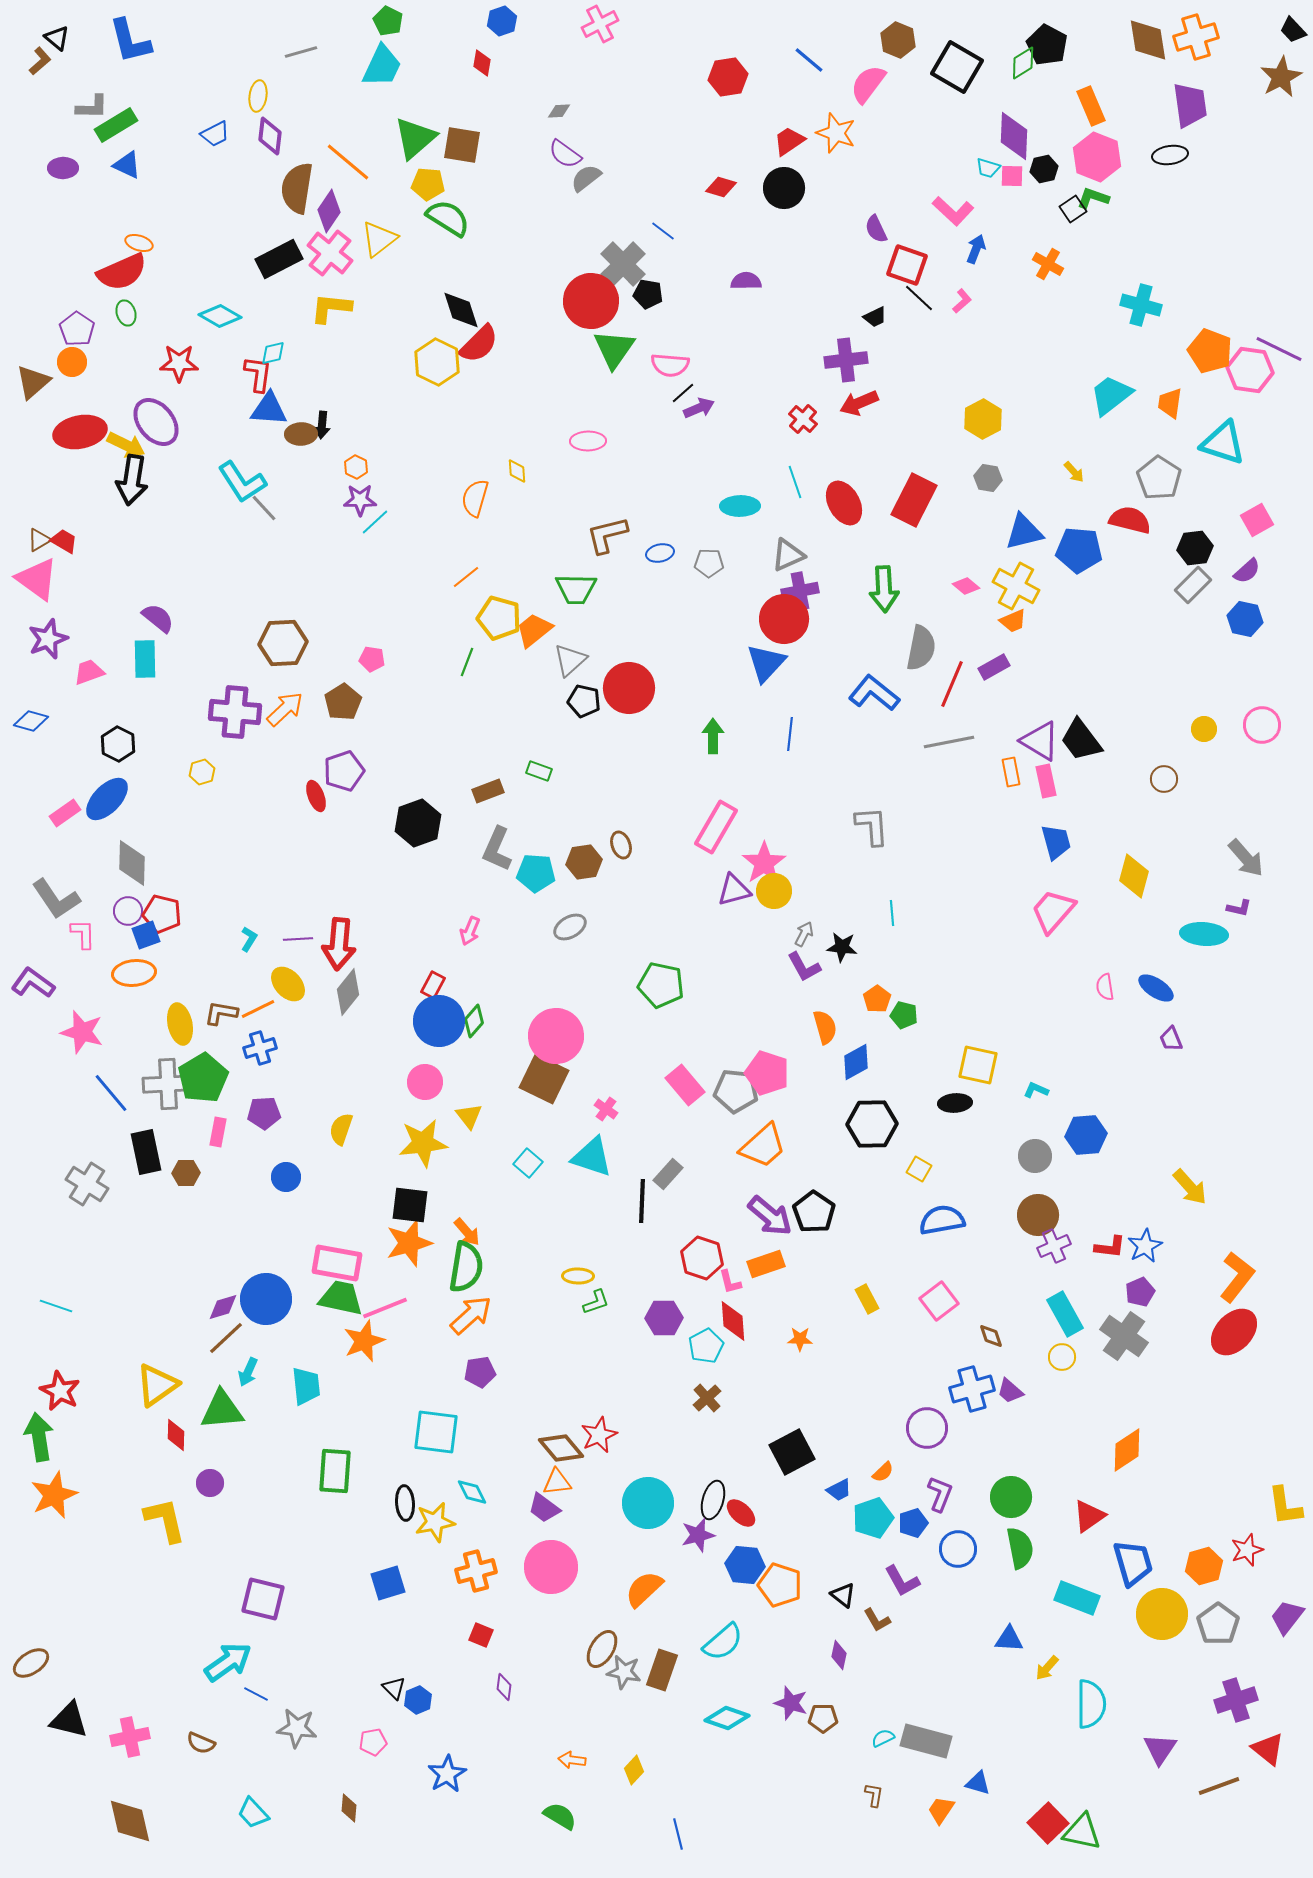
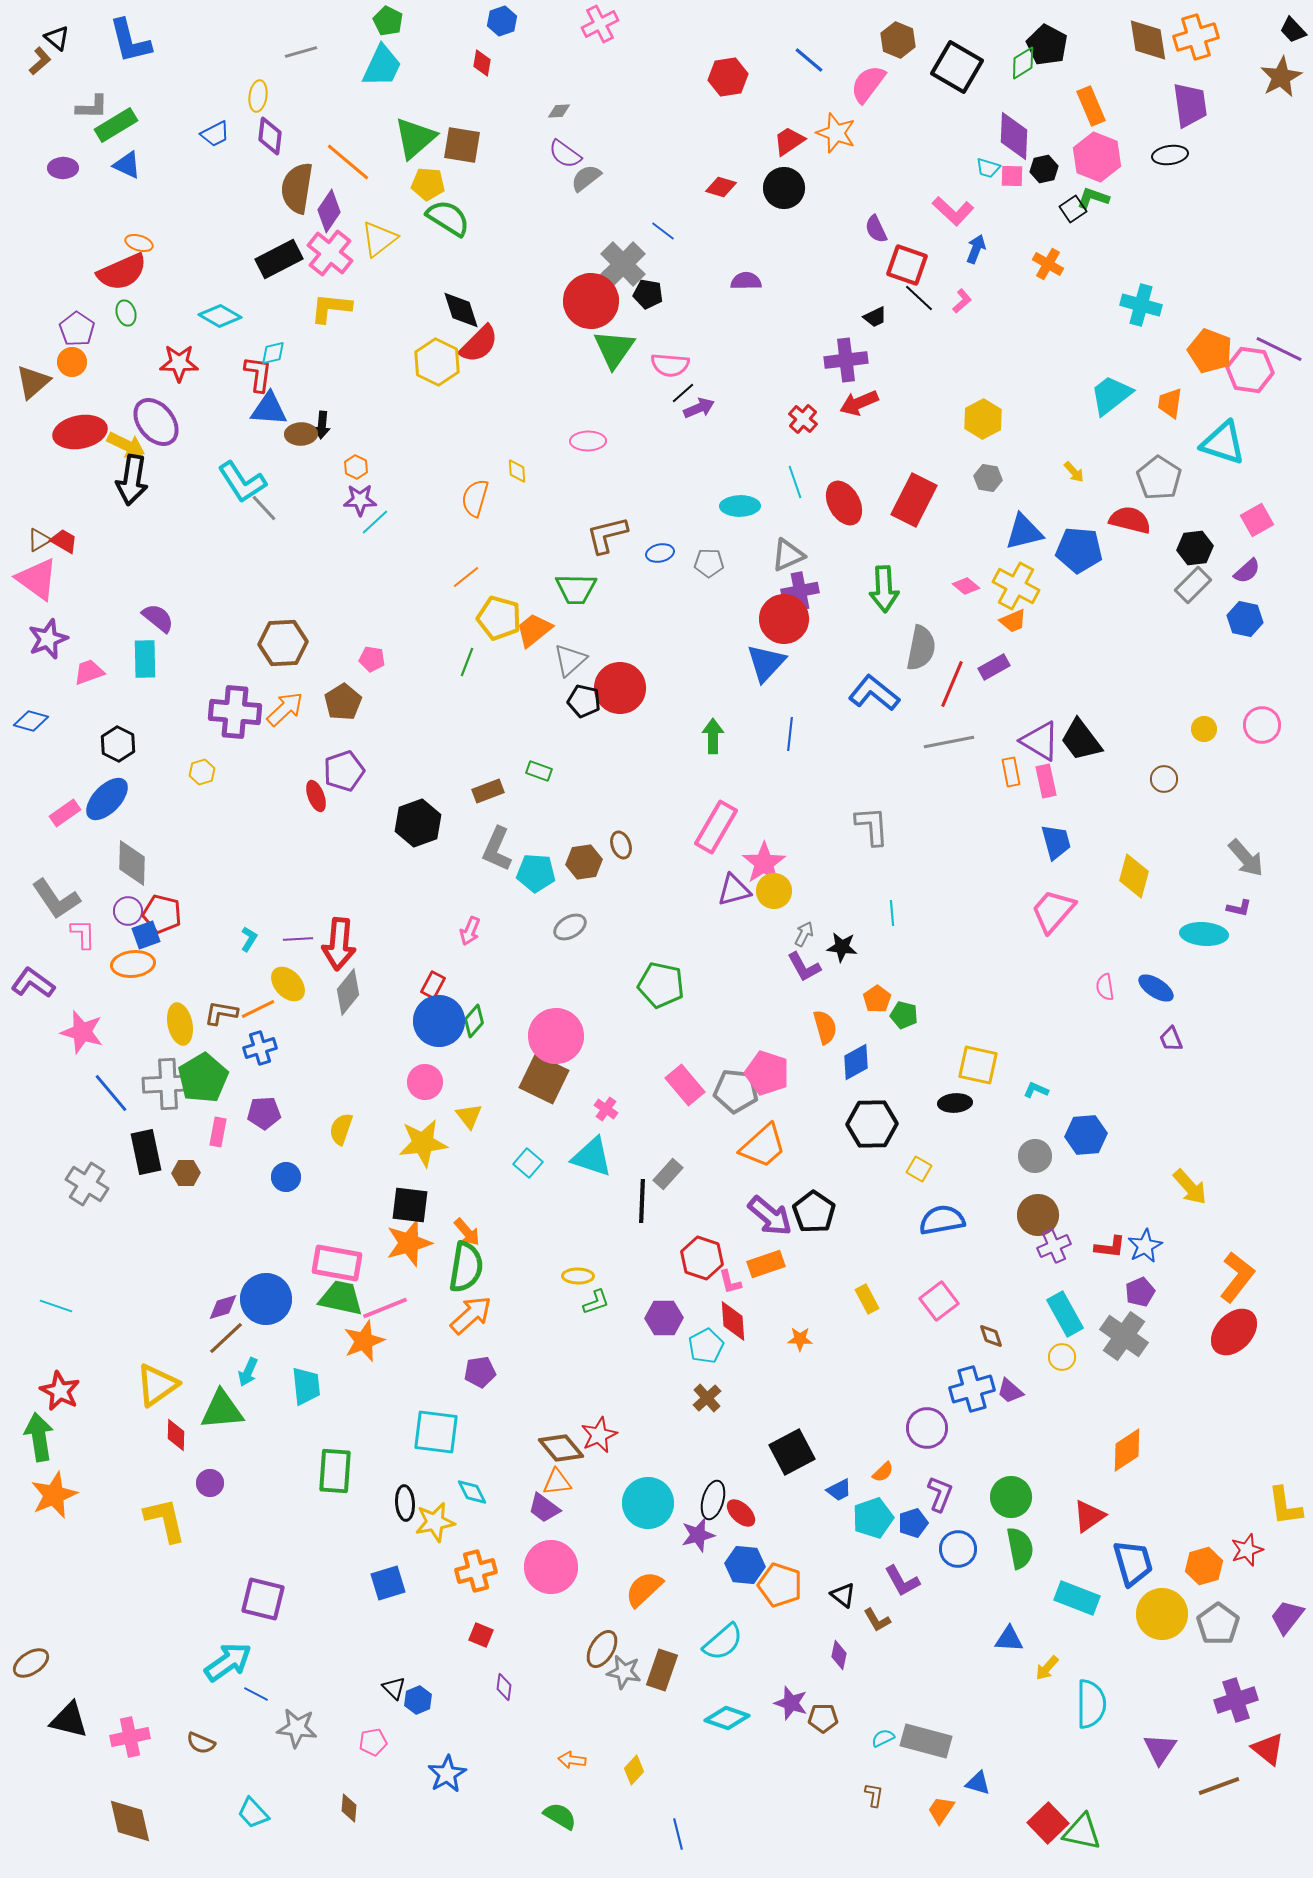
red circle at (629, 688): moved 9 px left
orange ellipse at (134, 973): moved 1 px left, 9 px up
